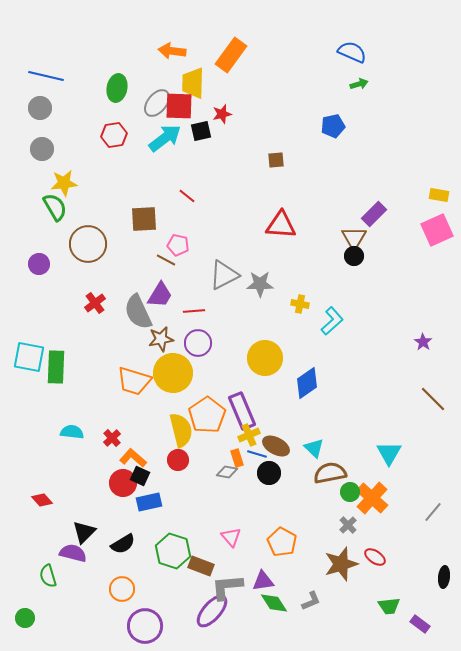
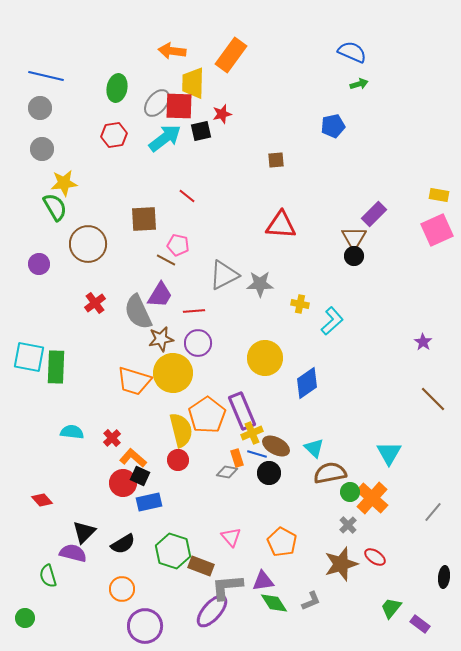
yellow cross at (249, 435): moved 3 px right, 2 px up
green trapezoid at (389, 606): moved 2 px right, 2 px down; rotated 135 degrees clockwise
